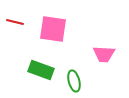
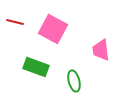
pink square: rotated 20 degrees clockwise
pink trapezoid: moved 3 px left, 4 px up; rotated 80 degrees clockwise
green rectangle: moved 5 px left, 3 px up
